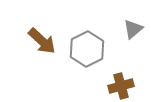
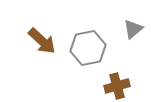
gray hexagon: moved 1 px right, 1 px up; rotated 16 degrees clockwise
brown cross: moved 4 px left
